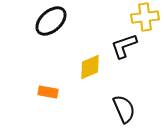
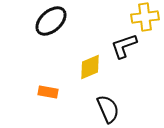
black semicircle: moved 16 px left
